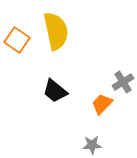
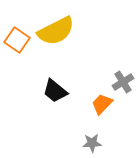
yellow semicircle: rotated 75 degrees clockwise
gray star: moved 2 px up
